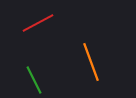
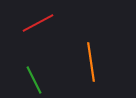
orange line: rotated 12 degrees clockwise
